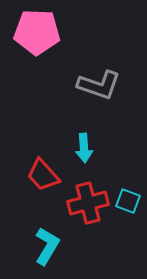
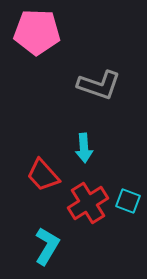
red cross: rotated 18 degrees counterclockwise
